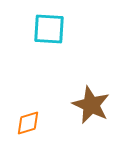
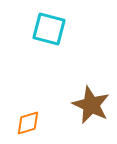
cyan square: rotated 12 degrees clockwise
